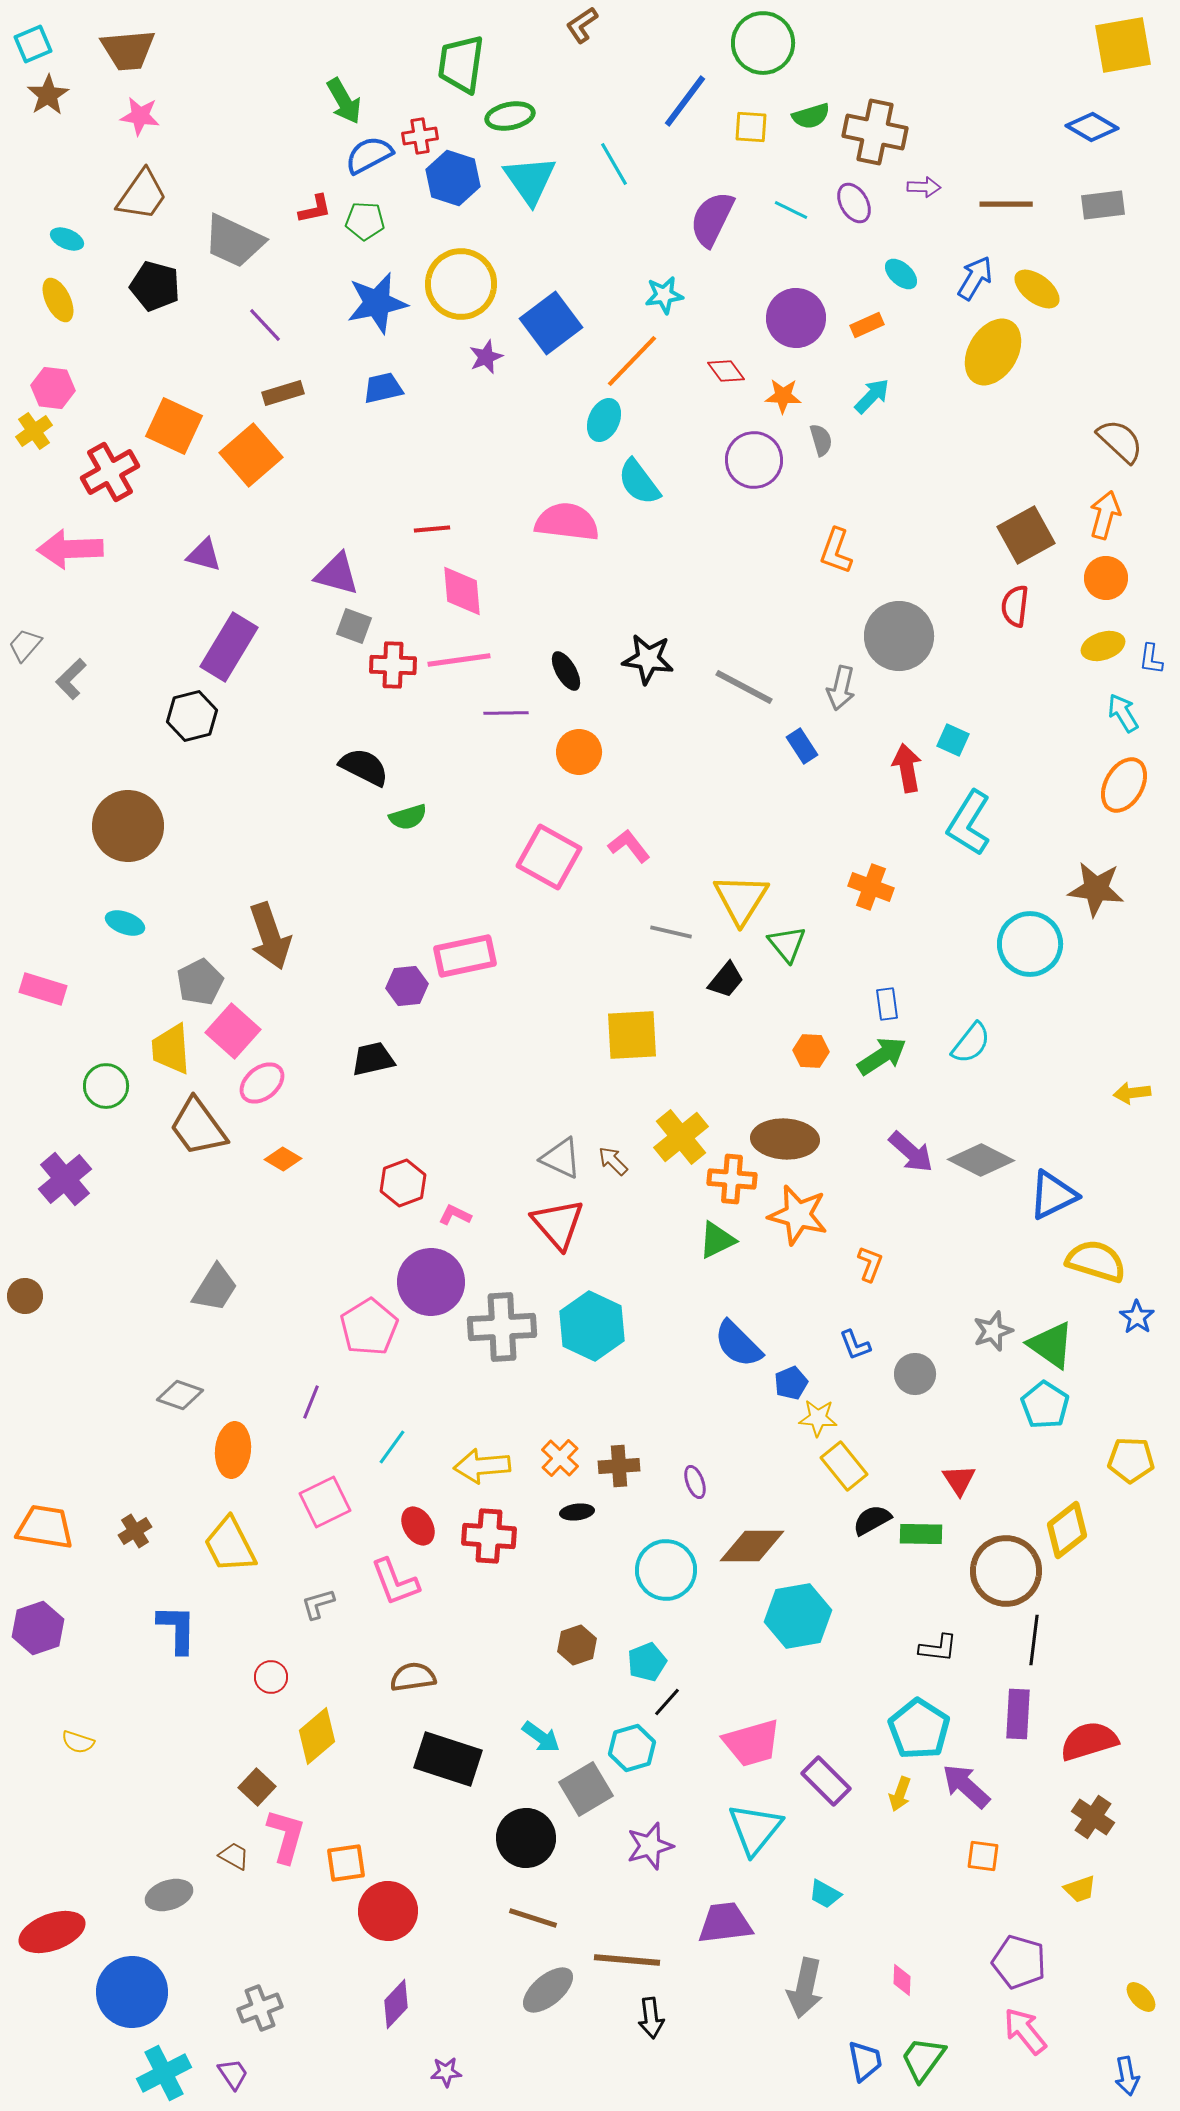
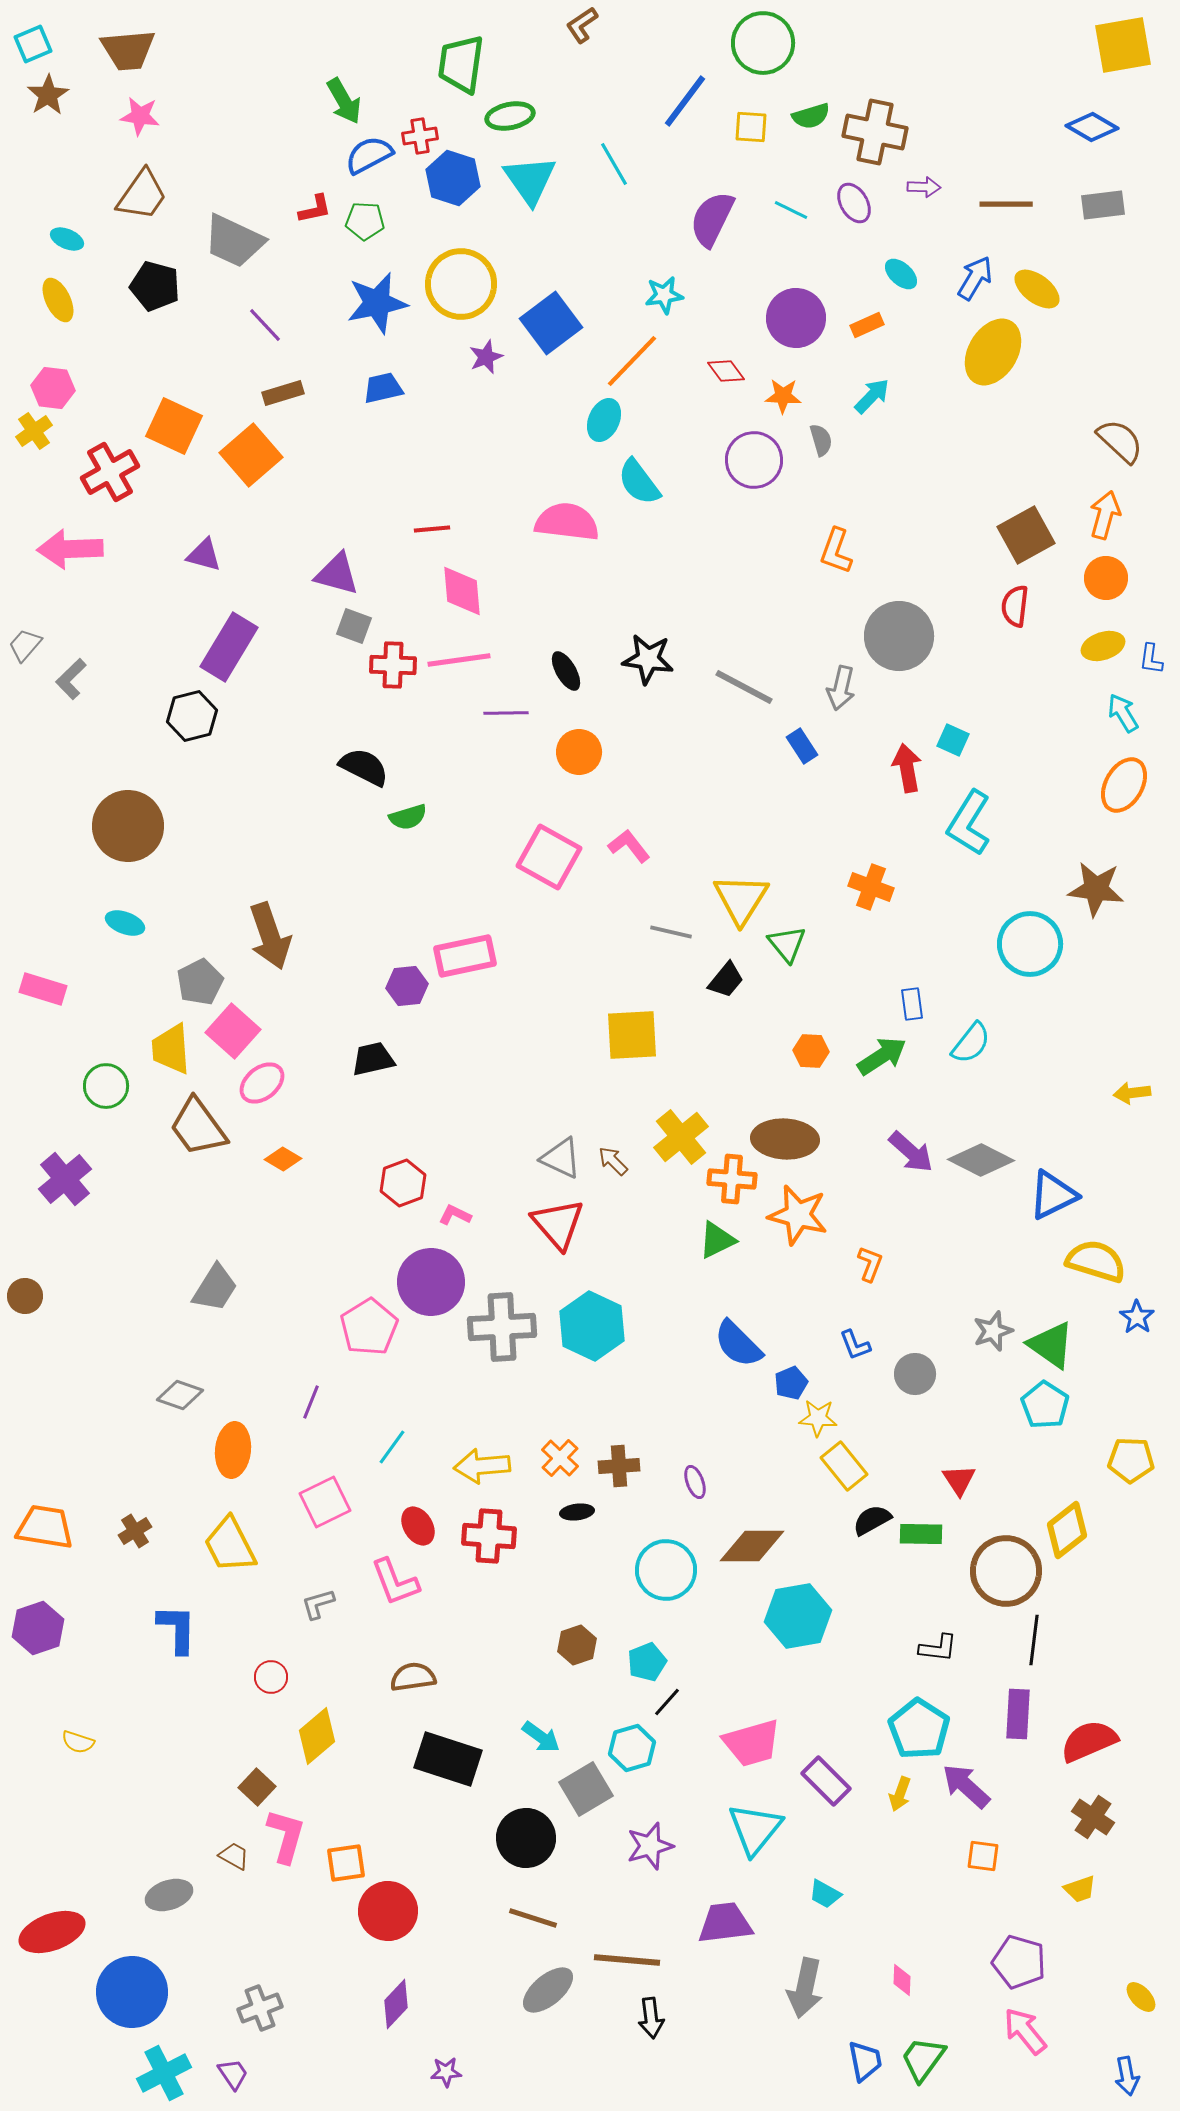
blue rectangle at (887, 1004): moved 25 px right
red semicircle at (1089, 1741): rotated 6 degrees counterclockwise
